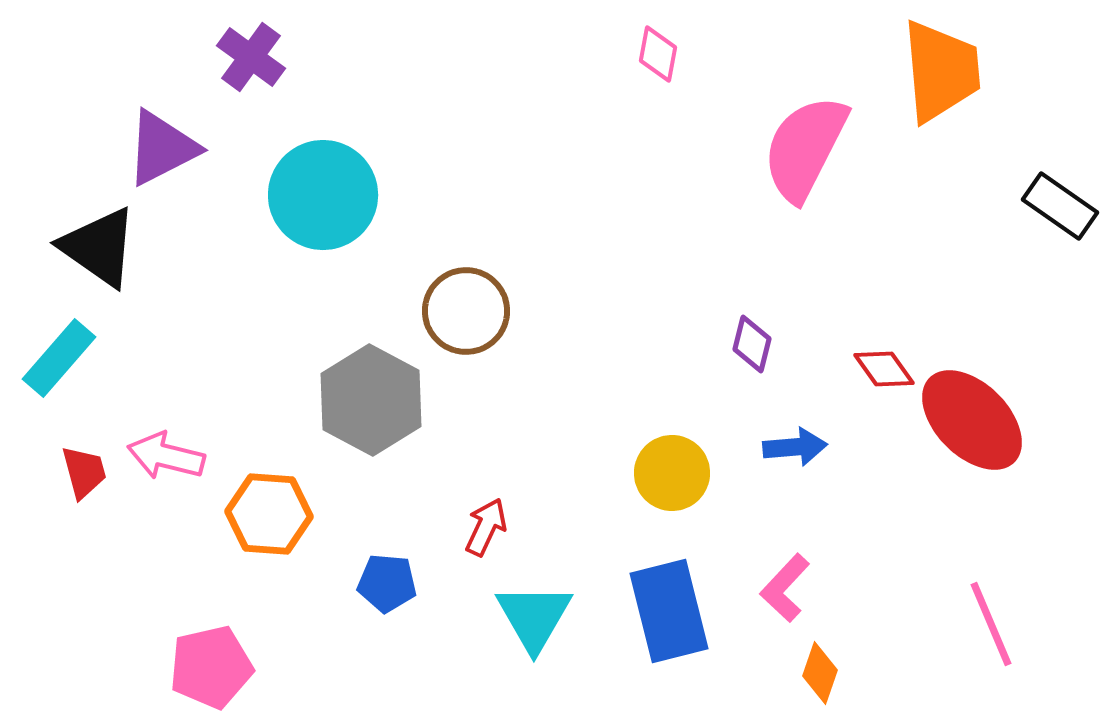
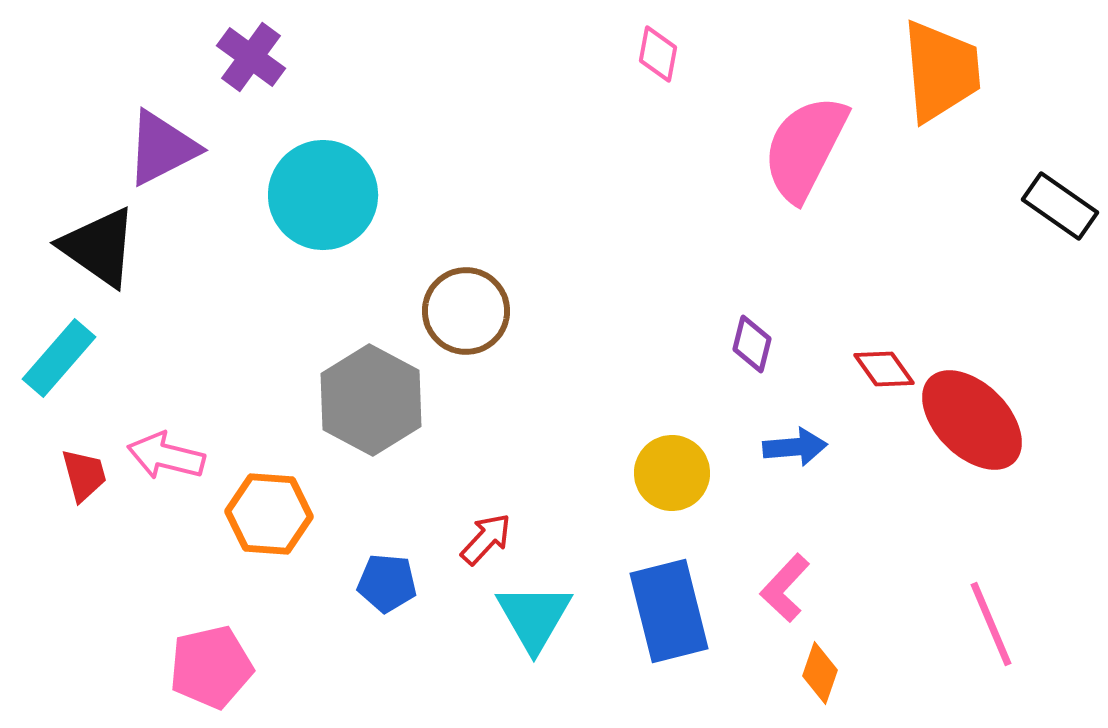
red trapezoid: moved 3 px down
red arrow: moved 12 px down; rotated 18 degrees clockwise
